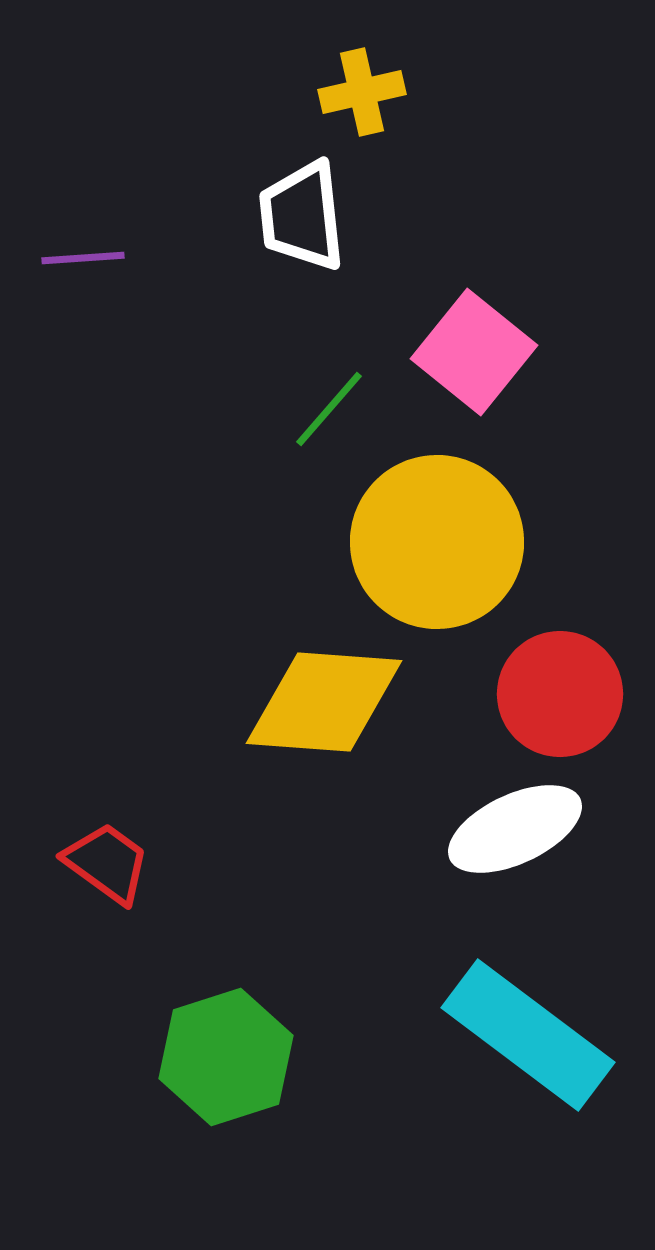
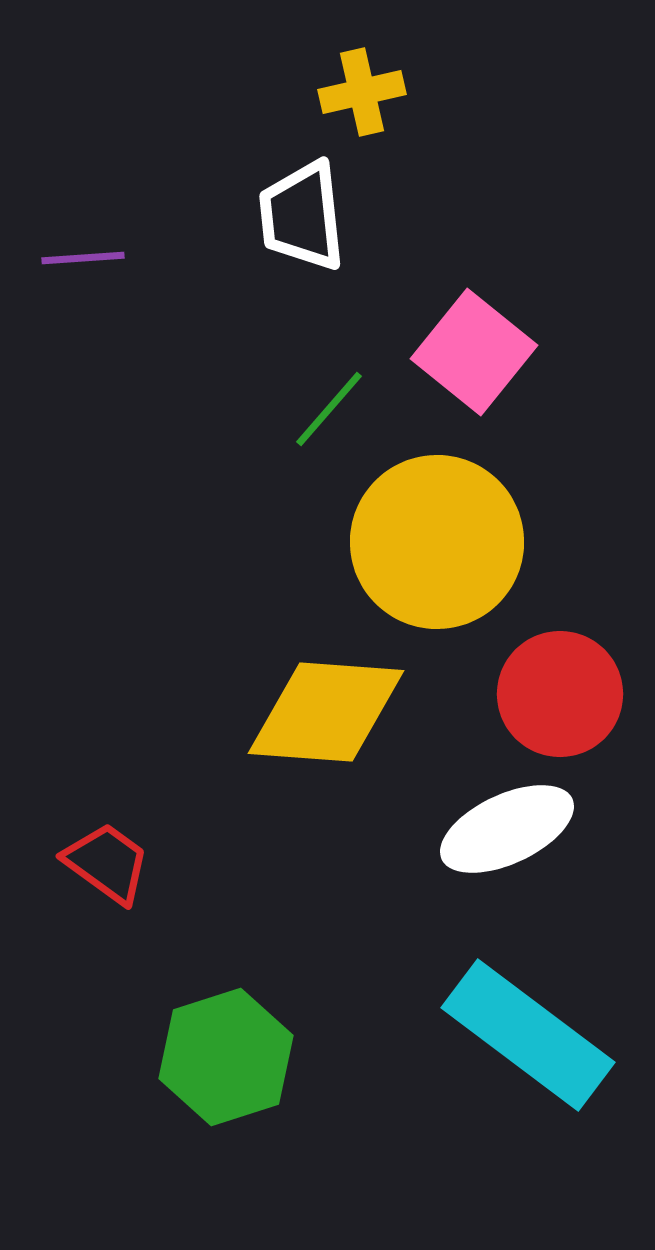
yellow diamond: moved 2 px right, 10 px down
white ellipse: moved 8 px left
